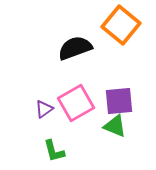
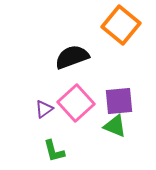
black semicircle: moved 3 px left, 9 px down
pink square: rotated 12 degrees counterclockwise
